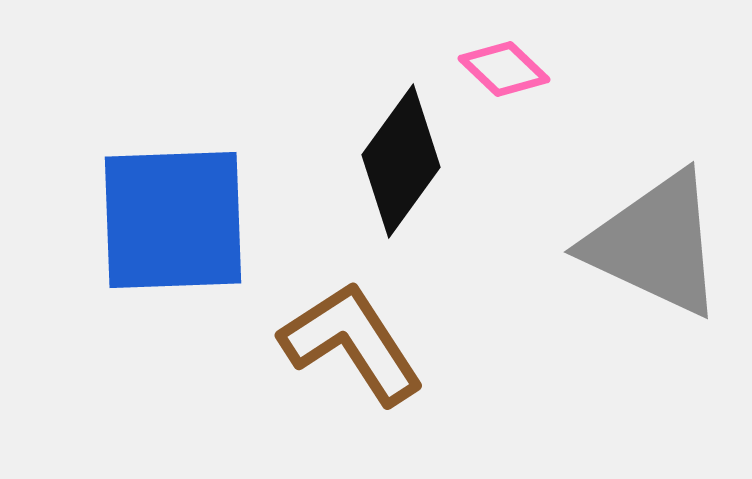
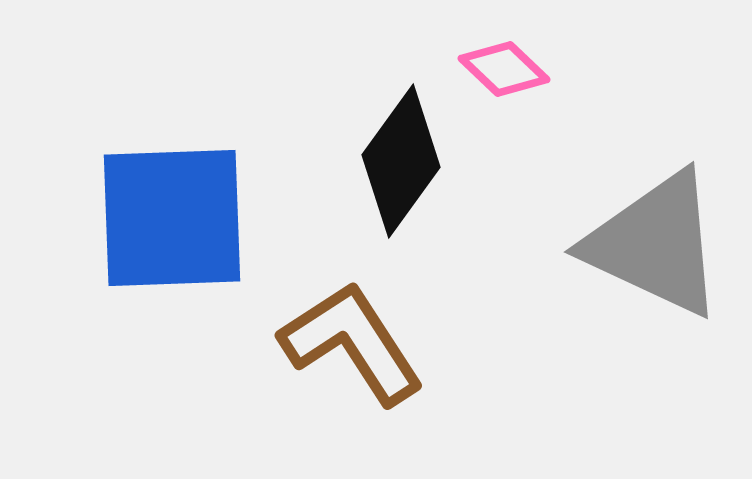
blue square: moved 1 px left, 2 px up
